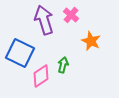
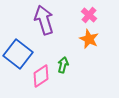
pink cross: moved 18 px right
orange star: moved 2 px left, 2 px up
blue square: moved 2 px left, 1 px down; rotated 12 degrees clockwise
